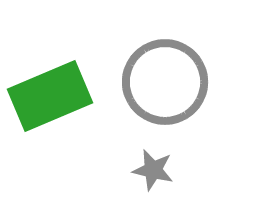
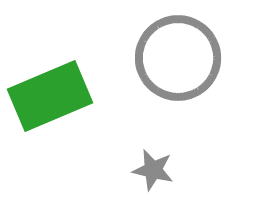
gray circle: moved 13 px right, 24 px up
